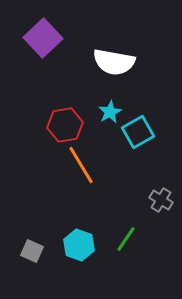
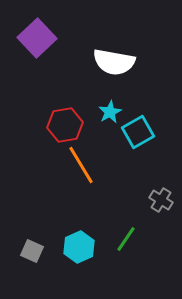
purple square: moved 6 px left
cyan hexagon: moved 2 px down; rotated 16 degrees clockwise
